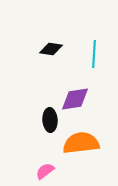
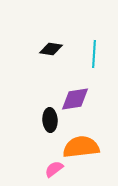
orange semicircle: moved 4 px down
pink semicircle: moved 9 px right, 2 px up
